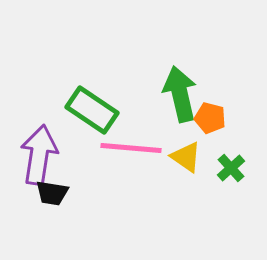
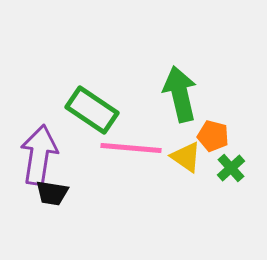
orange pentagon: moved 3 px right, 18 px down
